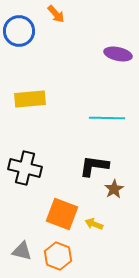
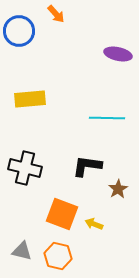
black L-shape: moved 7 px left
brown star: moved 4 px right
orange hexagon: rotated 8 degrees counterclockwise
